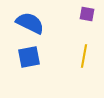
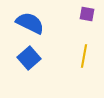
blue square: moved 1 px down; rotated 30 degrees counterclockwise
